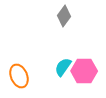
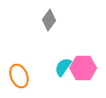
gray diamond: moved 15 px left, 4 px down
pink hexagon: moved 1 px left, 3 px up
